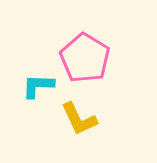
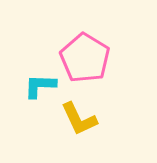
cyan L-shape: moved 2 px right
